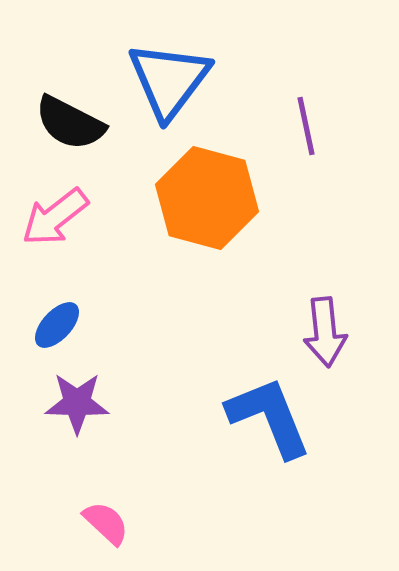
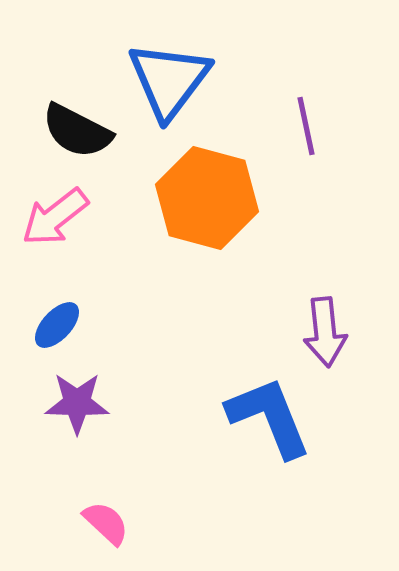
black semicircle: moved 7 px right, 8 px down
